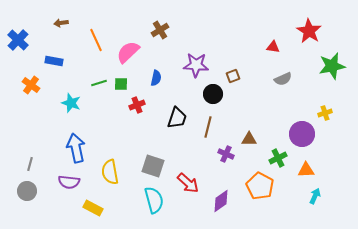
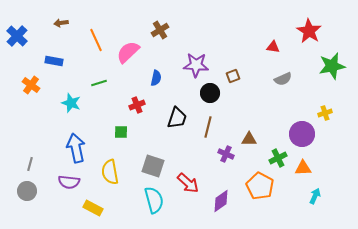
blue cross: moved 1 px left, 4 px up
green square: moved 48 px down
black circle: moved 3 px left, 1 px up
orange triangle: moved 3 px left, 2 px up
